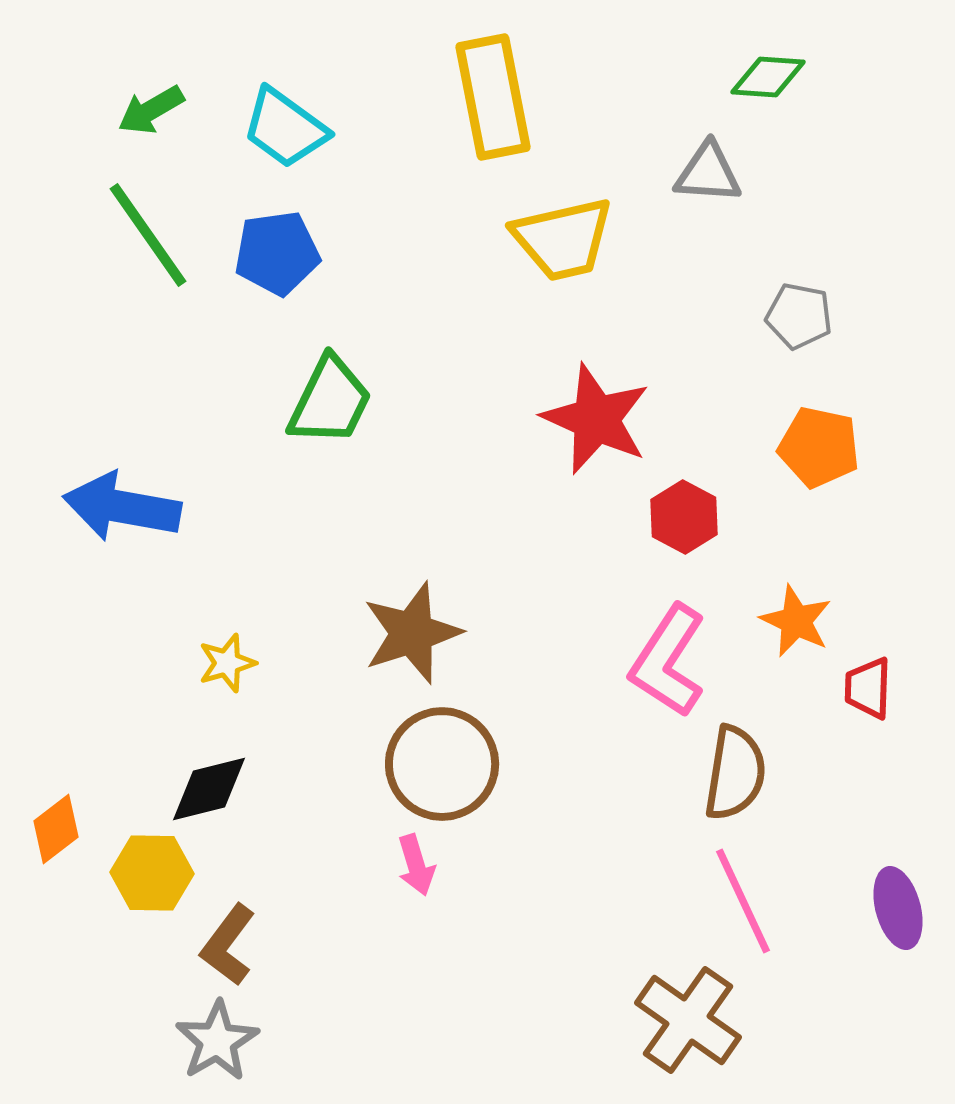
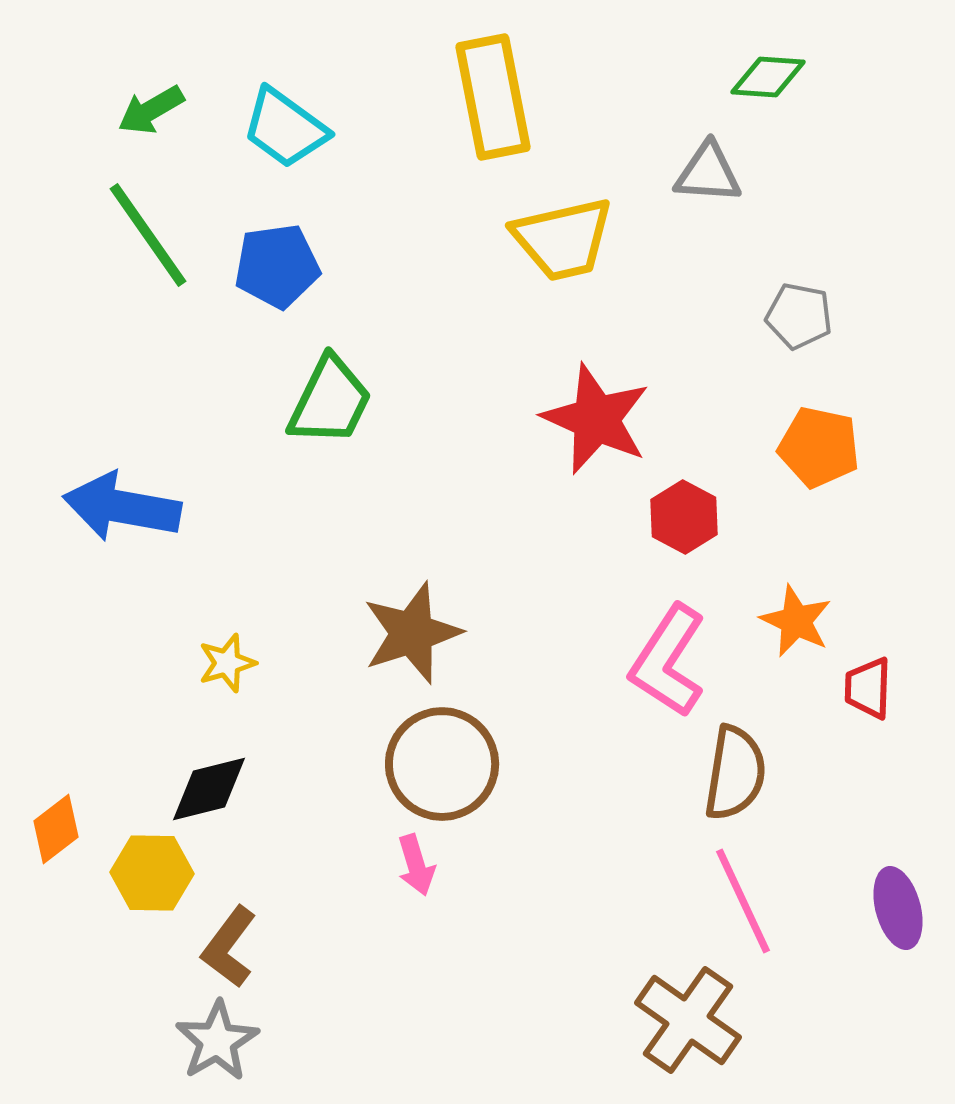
blue pentagon: moved 13 px down
brown L-shape: moved 1 px right, 2 px down
